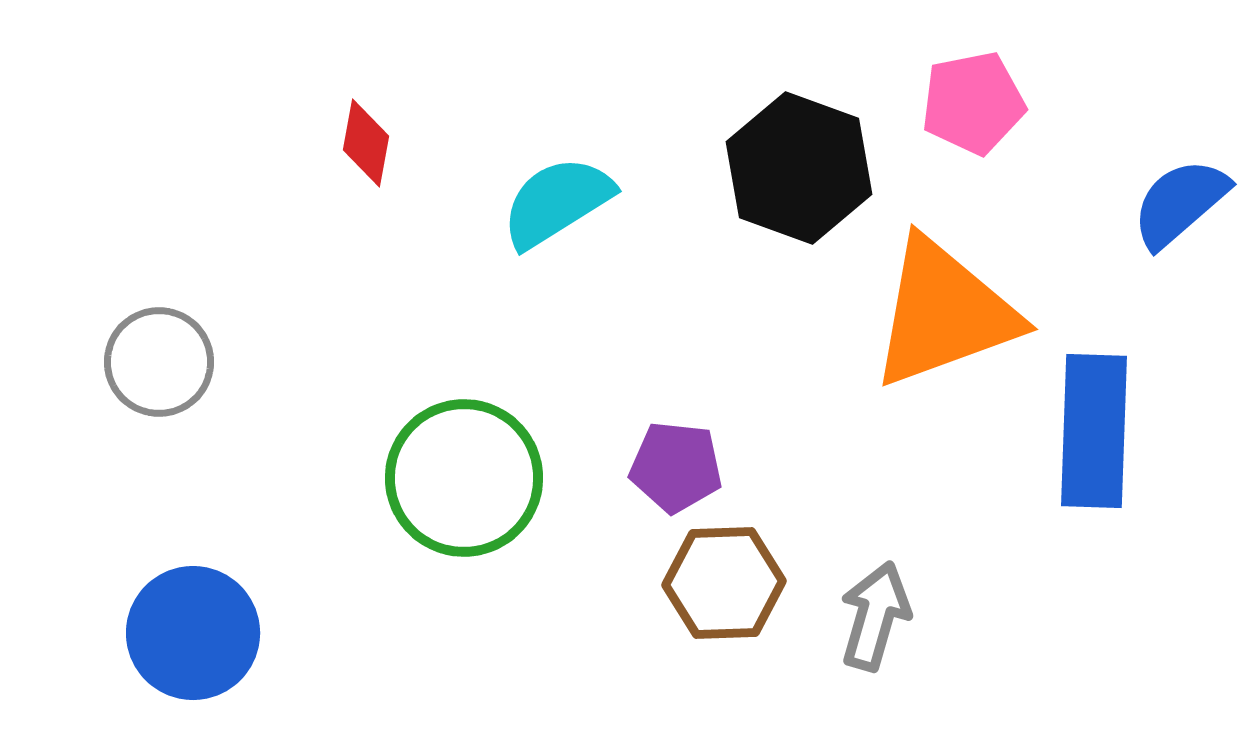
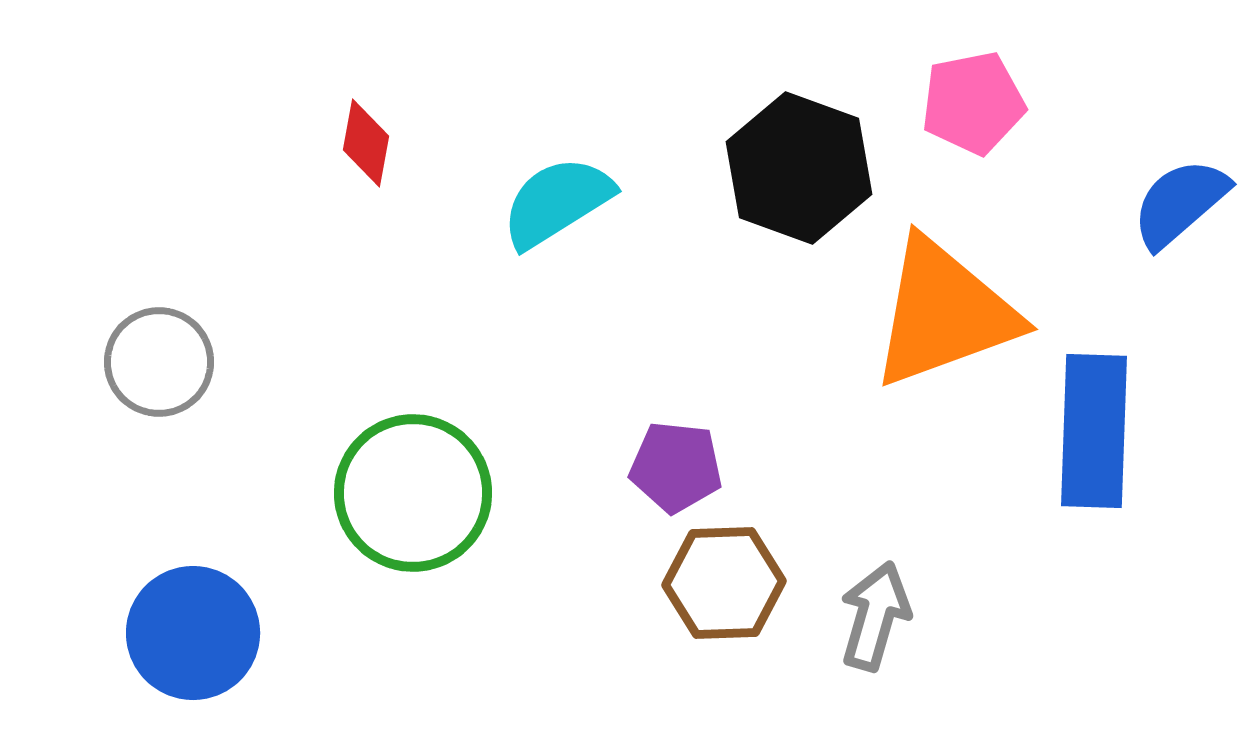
green circle: moved 51 px left, 15 px down
